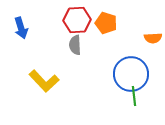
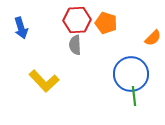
orange semicircle: rotated 42 degrees counterclockwise
